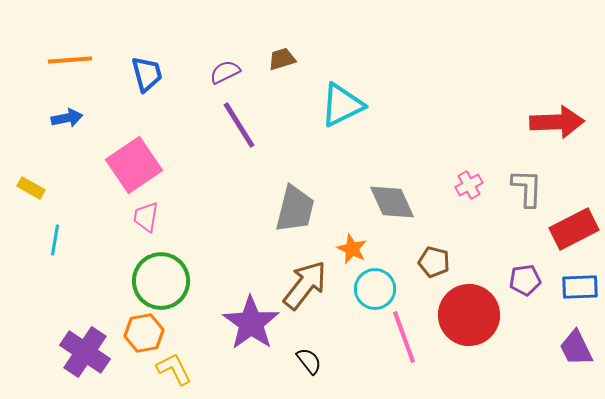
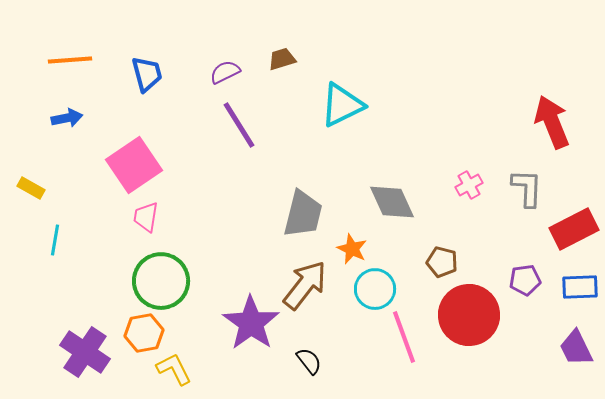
red arrow: moved 5 px left; rotated 110 degrees counterclockwise
gray trapezoid: moved 8 px right, 5 px down
brown pentagon: moved 8 px right
